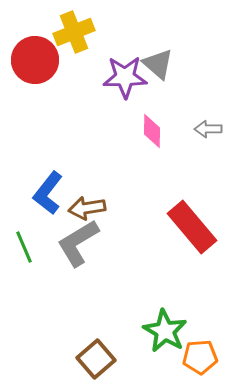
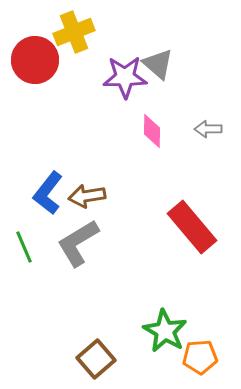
brown arrow: moved 12 px up
